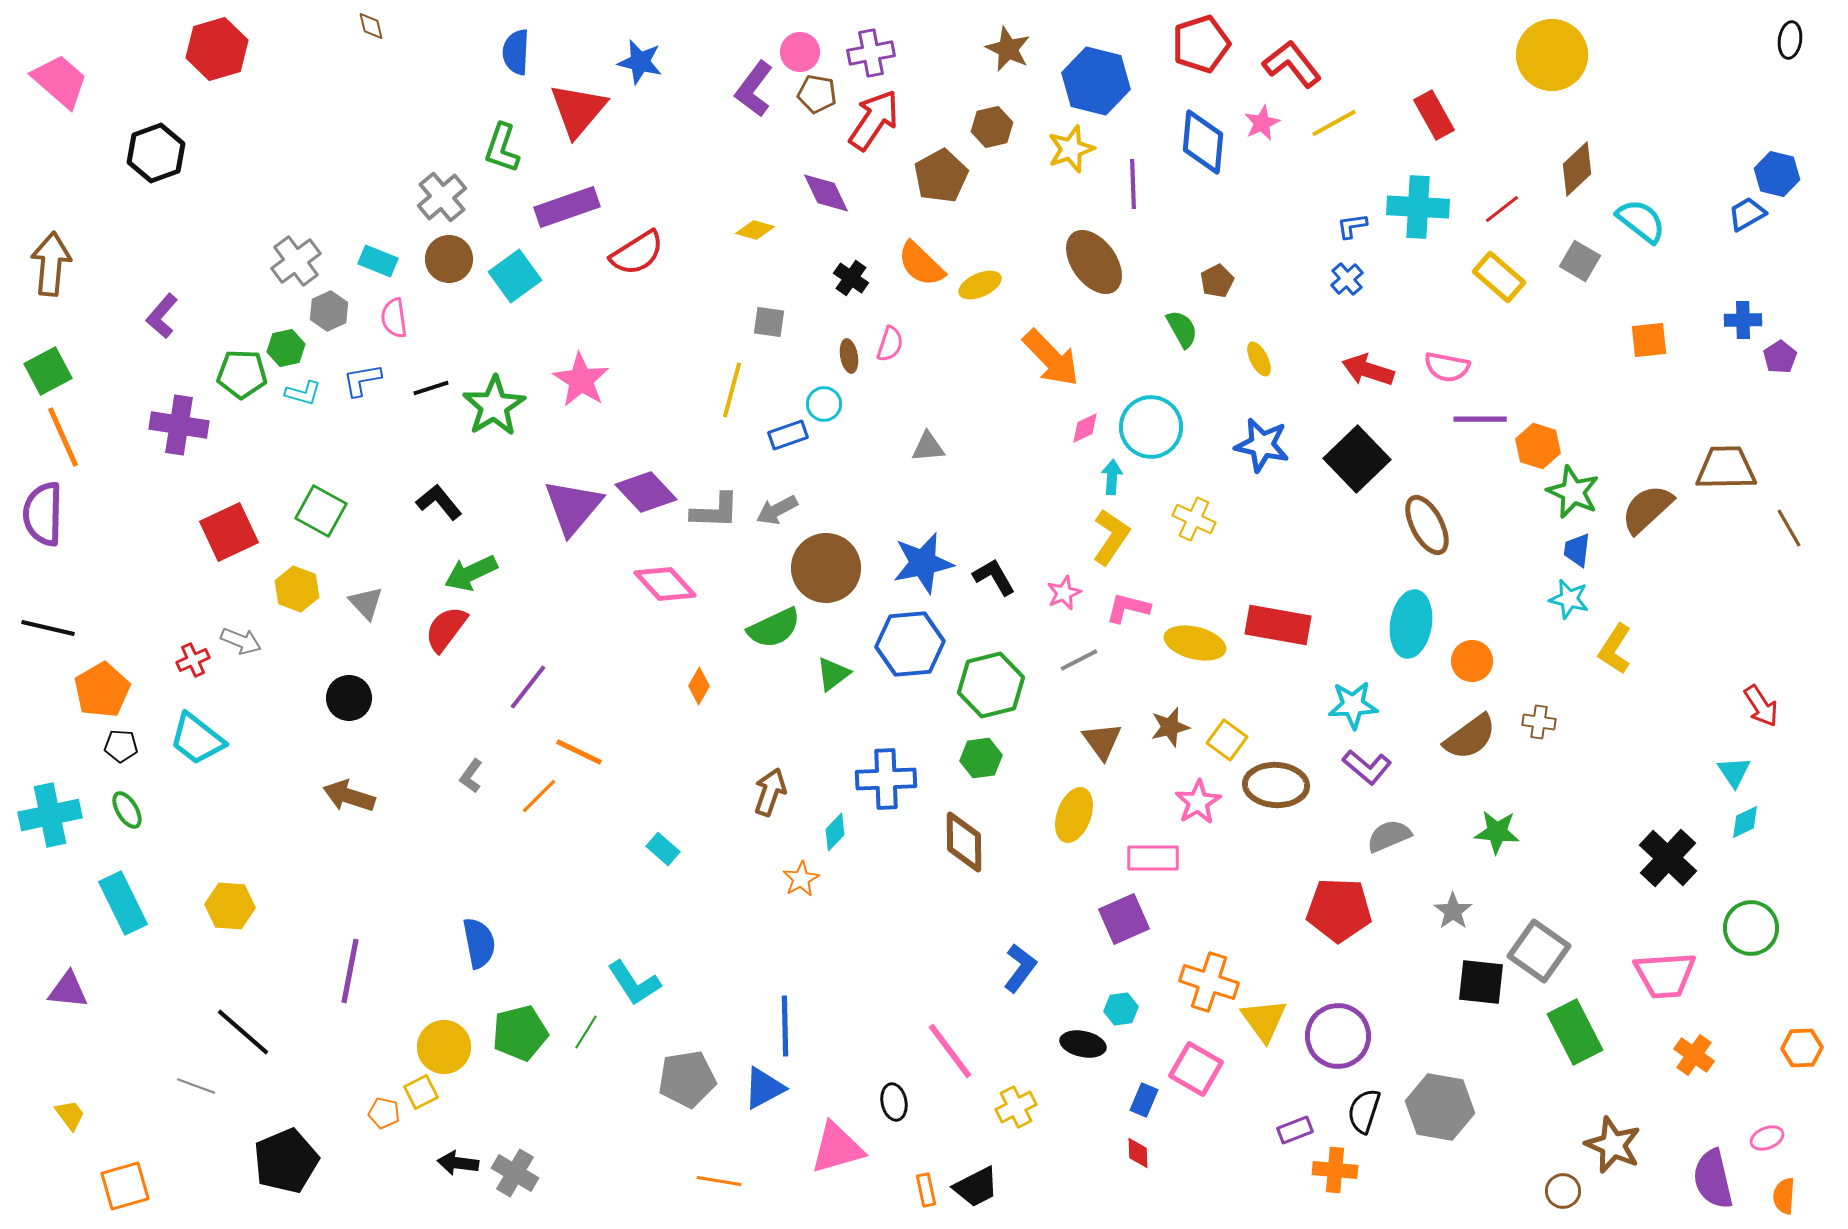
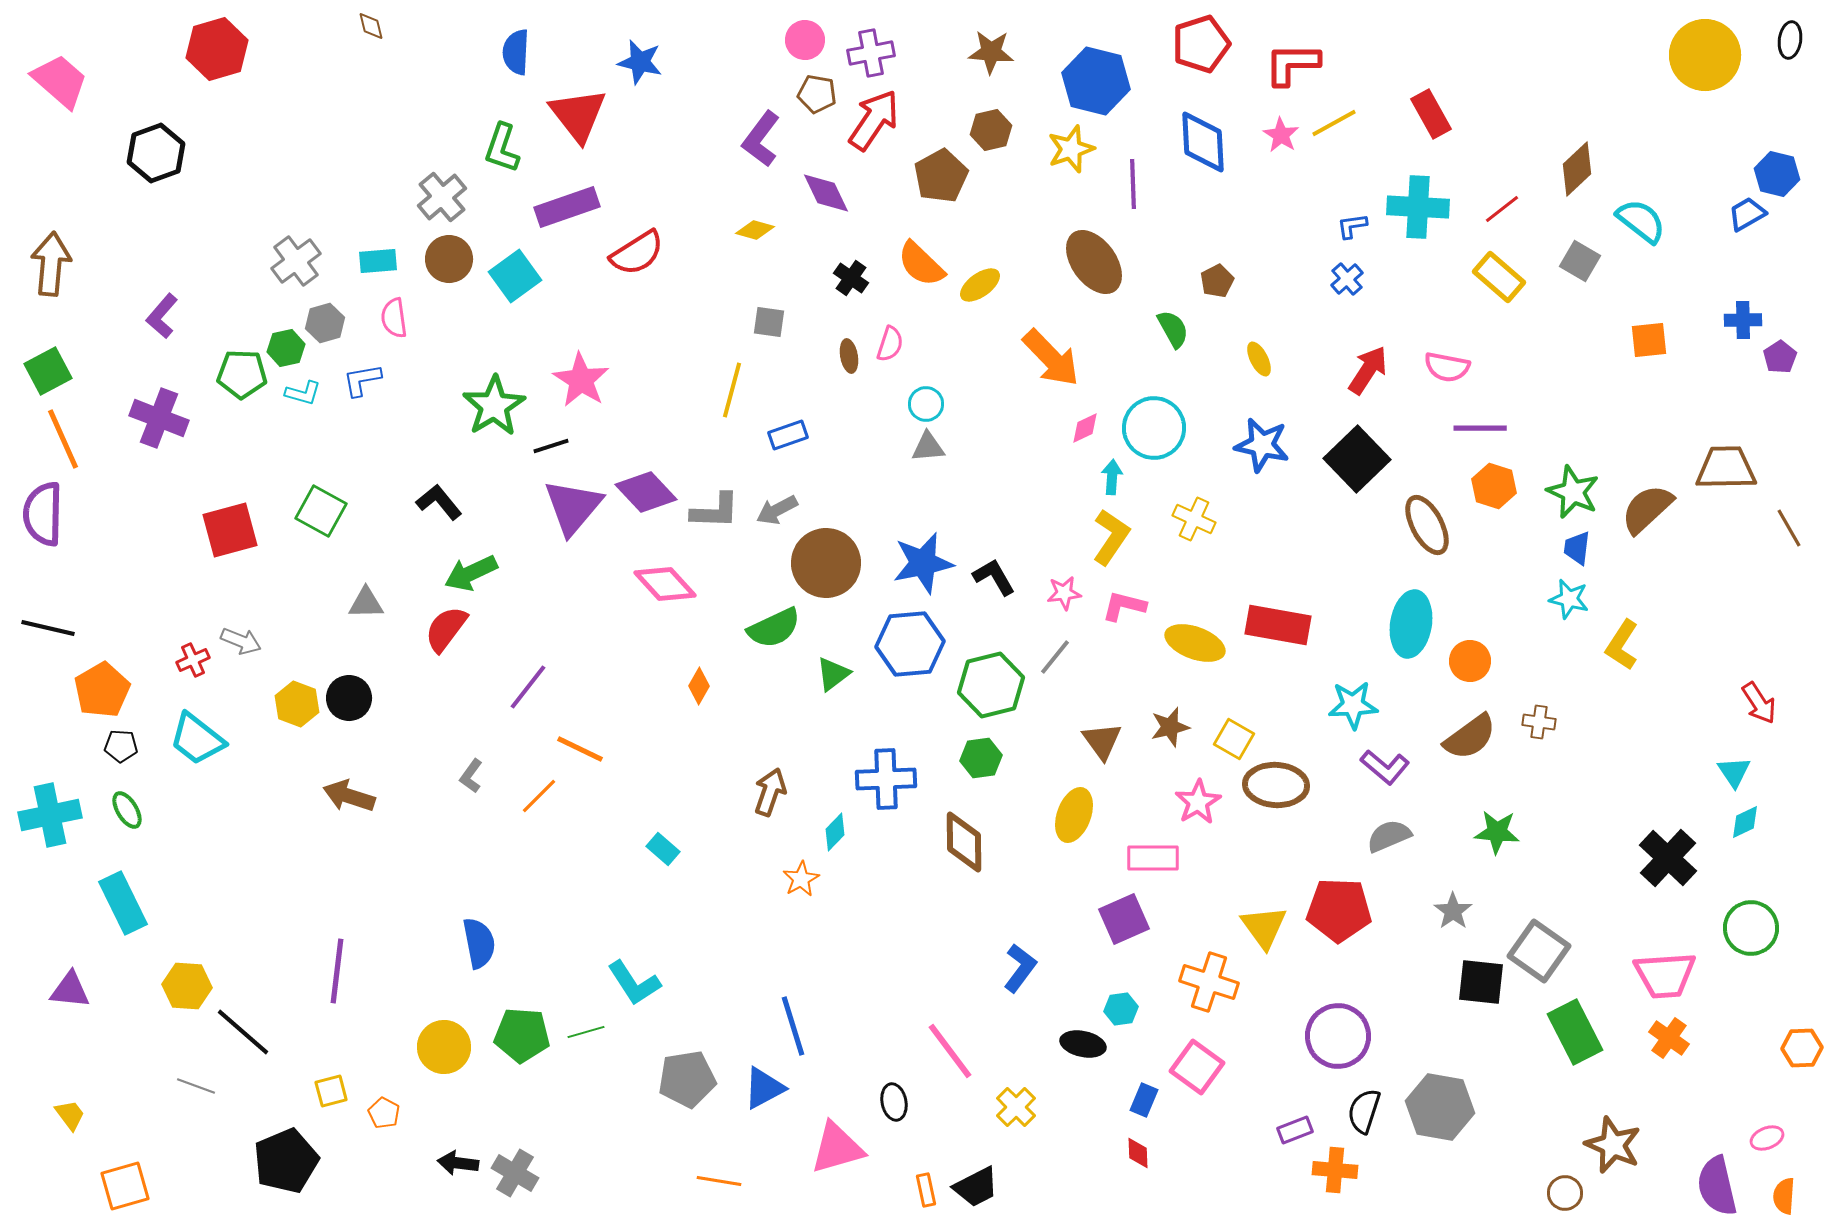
brown star at (1008, 49): moved 17 px left, 3 px down; rotated 21 degrees counterclockwise
pink circle at (800, 52): moved 5 px right, 12 px up
yellow circle at (1552, 55): moved 153 px right
red L-shape at (1292, 64): rotated 52 degrees counterclockwise
purple L-shape at (754, 89): moved 7 px right, 50 px down
red triangle at (578, 110): moved 5 px down; rotated 18 degrees counterclockwise
red rectangle at (1434, 115): moved 3 px left, 1 px up
pink star at (1262, 123): moved 19 px right, 12 px down; rotated 15 degrees counterclockwise
brown hexagon at (992, 127): moved 1 px left, 3 px down
blue diamond at (1203, 142): rotated 8 degrees counterclockwise
cyan rectangle at (378, 261): rotated 27 degrees counterclockwise
yellow ellipse at (980, 285): rotated 12 degrees counterclockwise
gray hexagon at (329, 311): moved 4 px left, 12 px down; rotated 9 degrees clockwise
green semicircle at (1182, 329): moved 9 px left
red arrow at (1368, 370): rotated 105 degrees clockwise
black line at (431, 388): moved 120 px right, 58 px down
cyan circle at (824, 404): moved 102 px right
purple line at (1480, 419): moved 9 px down
purple cross at (179, 425): moved 20 px left, 7 px up; rotated 12 degrees clockwise
cyan circle at (1151, 427): moved 3 px right, 1 px down
orange line at (63, 437): moved 2 px down
orange hexagon at (1538, 446): moved 44 px left, 40 px down
red square at (229, 532): moved 1 px right, 2 px up; rotated 10 degrees clockwise
blue trapezoid at (1577, 550): moved 2 px up
brown circle at (826, 568): moved 5 px up
yellow hexagon at (297, 589): moved 115 px down
pink star at (1064, 593): rotated 16 degrees clockwise
gray triangle at (366, 603): rotated 48 degrees counterclockwise
pink L-shape at (1128, 608): moved 4 px left, 2 px up
yellow ellipse at (1195, 643): rotated 6 degrees clockwise
yellow L-shape at (1615, 649): moved 7 px right, 4 px up
gray line at (1079, 660): moved 24 px left, 3 px up; rotated 24 degrees counterclockwise
orange circle at (1472, 661): moved 2 px left
red arrow at (1761, 706): moved 2 px left, 3 px up
yellow square at (1227, 740): moved 7 px right, 1 px up; rotated 6 degrees counterclockwise
orange line at (579, 752): moved 1 px right, 3 px up
purple L-shape at (1367, 767): moved 18 px right
yellow hexagon at (230, 906): moved 43 px left, 80 px down
purple line at (350, 971): moved 13 px left; rotated 4 degrees counterclockwise
purple triangle at (68, 990): moved 2 px right
yellow triangle at (1264, 1020): moved 93 px up
blue line at (785, 1026): moved 8 px right; rotated 16 degrees counterclockwise
green line at (586, 1032): rotated 42 degrees clockwise
green pentagon at (520, 1033): moved 2 px right, 2 px down; rotated 18 degrees clockwise
orange cross at (1694, 1055): moved 25 px left, 17 px up
pink square at (1196, 1069): moved 1 px right, 2 px up; rotated 6 degrees clockwise
yellow square at (421, 1092): moved 90 px left, 1 px up; rotated 12 degrees clockwise
yellow cross at (1016, 1107): rotated 18 degrees counterclockwise
orange pentagon at (384, 1113): rotated 16 degrees clockwise
purple semicircle at (1713, 1179): moved 4 px right, 7 px down
brown circle at (1563, 1191): moved 2 px right, 2 px down
